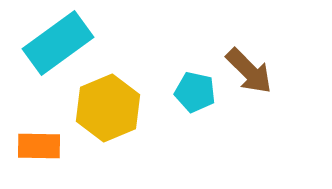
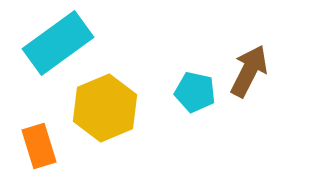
brown arrow: rotated 108 degrees counterclockwise
yellow hexagon: moved 3 px left
orange rectangle: rotated 72 degrees clockwise
